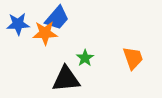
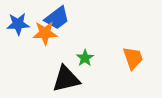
blue trapezoid: rotated 12 degrees clockwise
black triangle: rotated 8 degrees counterclockwise
